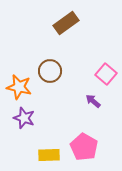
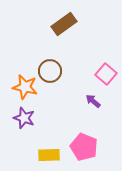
brown rectangle: moved 2 px left, 1 px down
orange star: moved 6 px right
pink pentagon: rotated 8 degrees counterclockwise
